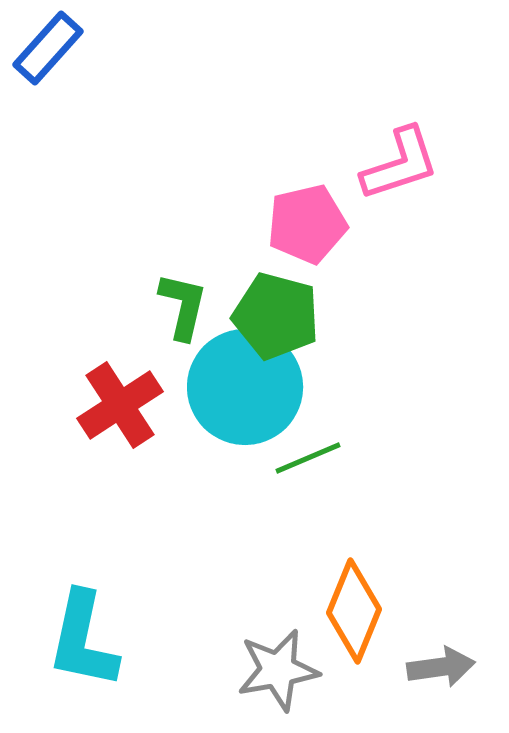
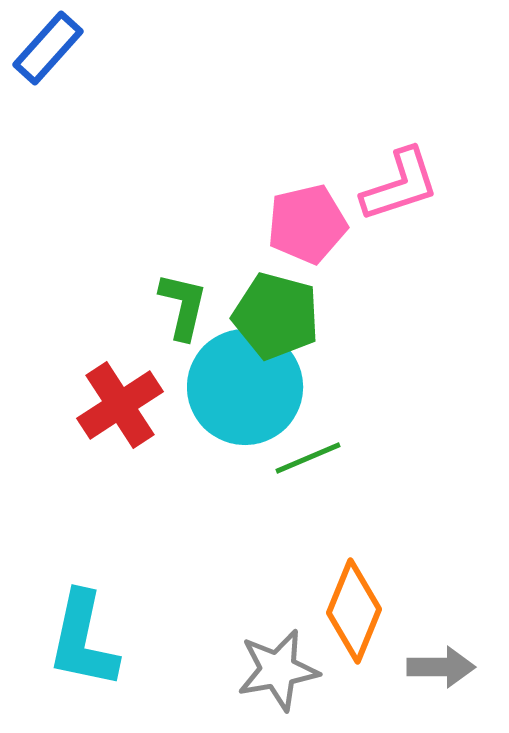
pink L-shape: moved 21 px down
gray arrow: rotated 8 degrees clockwise
